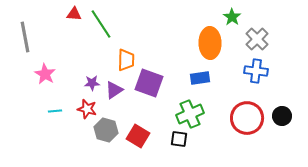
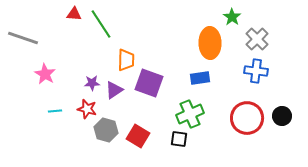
gray line: moved 2 px left, 1 px down; rotated 60 degrees counterclockwise
